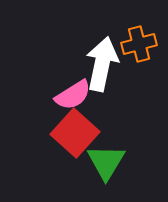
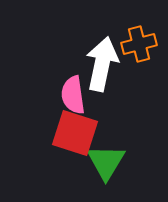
pink semicircle: rotated 114 degrees clockwise
red square: rotated 24 degrees counterclockwise
